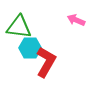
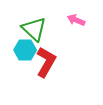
green triangle: moved 15 px right, 2 px down; rotated 36 degrees clockwise
cyan hexagon: moved 5 px left, 2 px down
